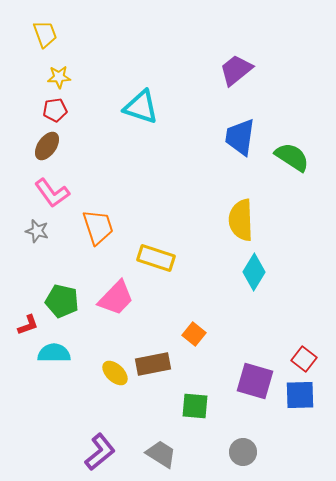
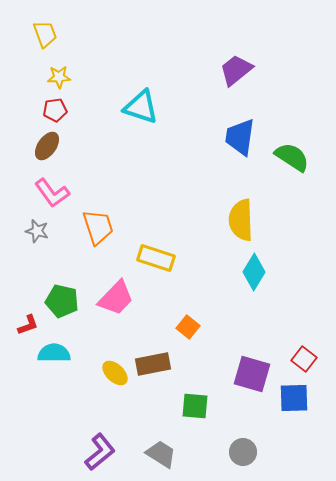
orange square: moved 6 px left, 7 px up
purple square: moved 3 px left, 7 px up
blue square: moved 6 px left, 3 px down
